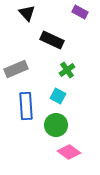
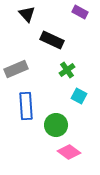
black triangle: moved 1 px down
cyan square: moved 21 px right
